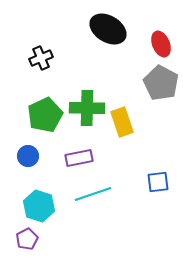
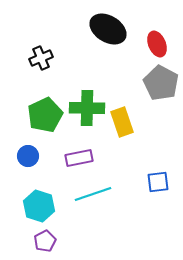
red ellipse: moved 4 px left
purple pentagon: moved 18 px right, 2 px down
